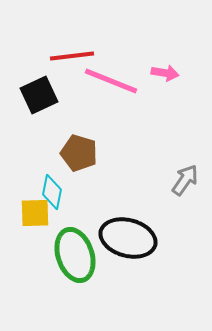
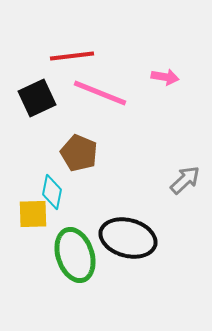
pink arrow: moved 4 px down
pink line: moved 11 px left, 12 px down
black square: moved 2 px left, 3 px down
brown pentagon: rotated 6 degrees clockwise
gray arrow: rotated 12 degrees clockwise
yellow square: moved 2 px left, 1 px down
